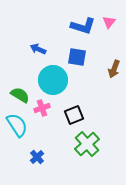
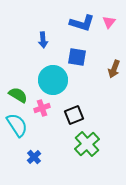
blue L-shape: moved 1 px left, 3 px up
blue arrow: moved 5 px right, 9 px up; rotated 119 degrees counterclockwise
green semicircle: moved 2 px left
blue cross: moved 3 px left
